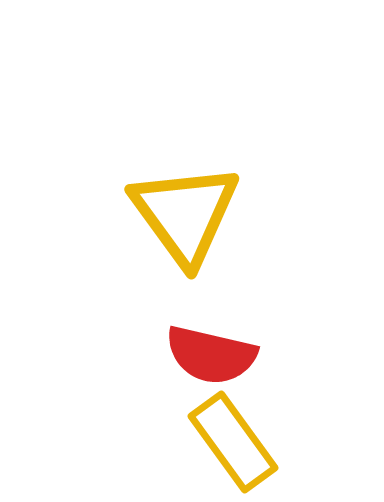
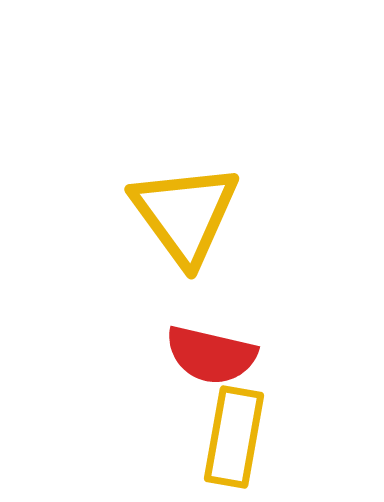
yellow rectangle: moved 1 px right, 5 px up; rotated 46 degrees clockwise
